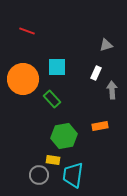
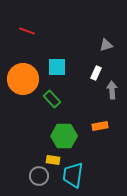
green hexagon: rotated 10 degrees clockwise
gray circle: moved 1 px down
